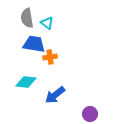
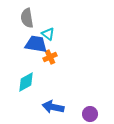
cyan triangle: moved 1 px right, 11 px down
blue trapezoid: moved 2 px right
orange cross: rotated 16 degrees counterclockwise
cyan diamond: rotated 35 degrees counterclockwise
blue arrow: moved 2 px left, 12 px down; rotated 50 degrees clockwise
